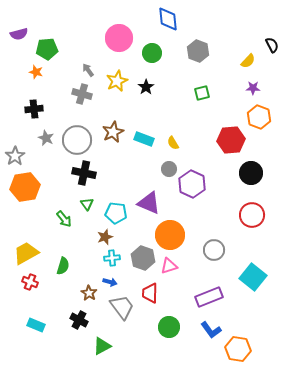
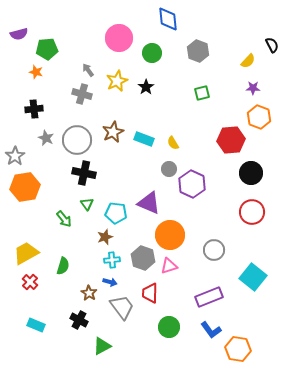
red circle at (252, 215): moved 3 px up
cyan cross at (112, 258): moved 2 px down
red cross at (30, 282): rotated 21 degrees clockwise
